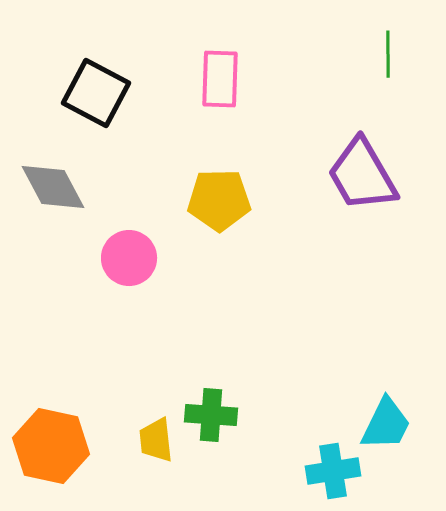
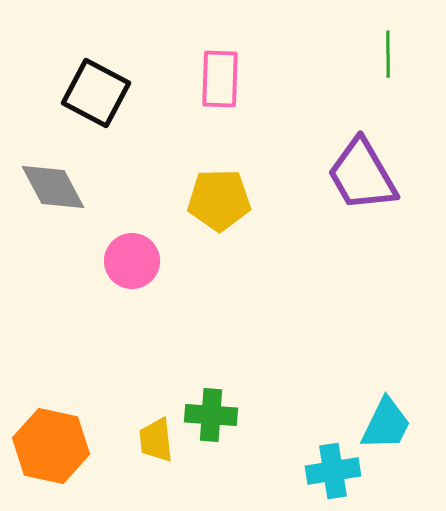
pink circle: moved 3 px right, 3 px down
